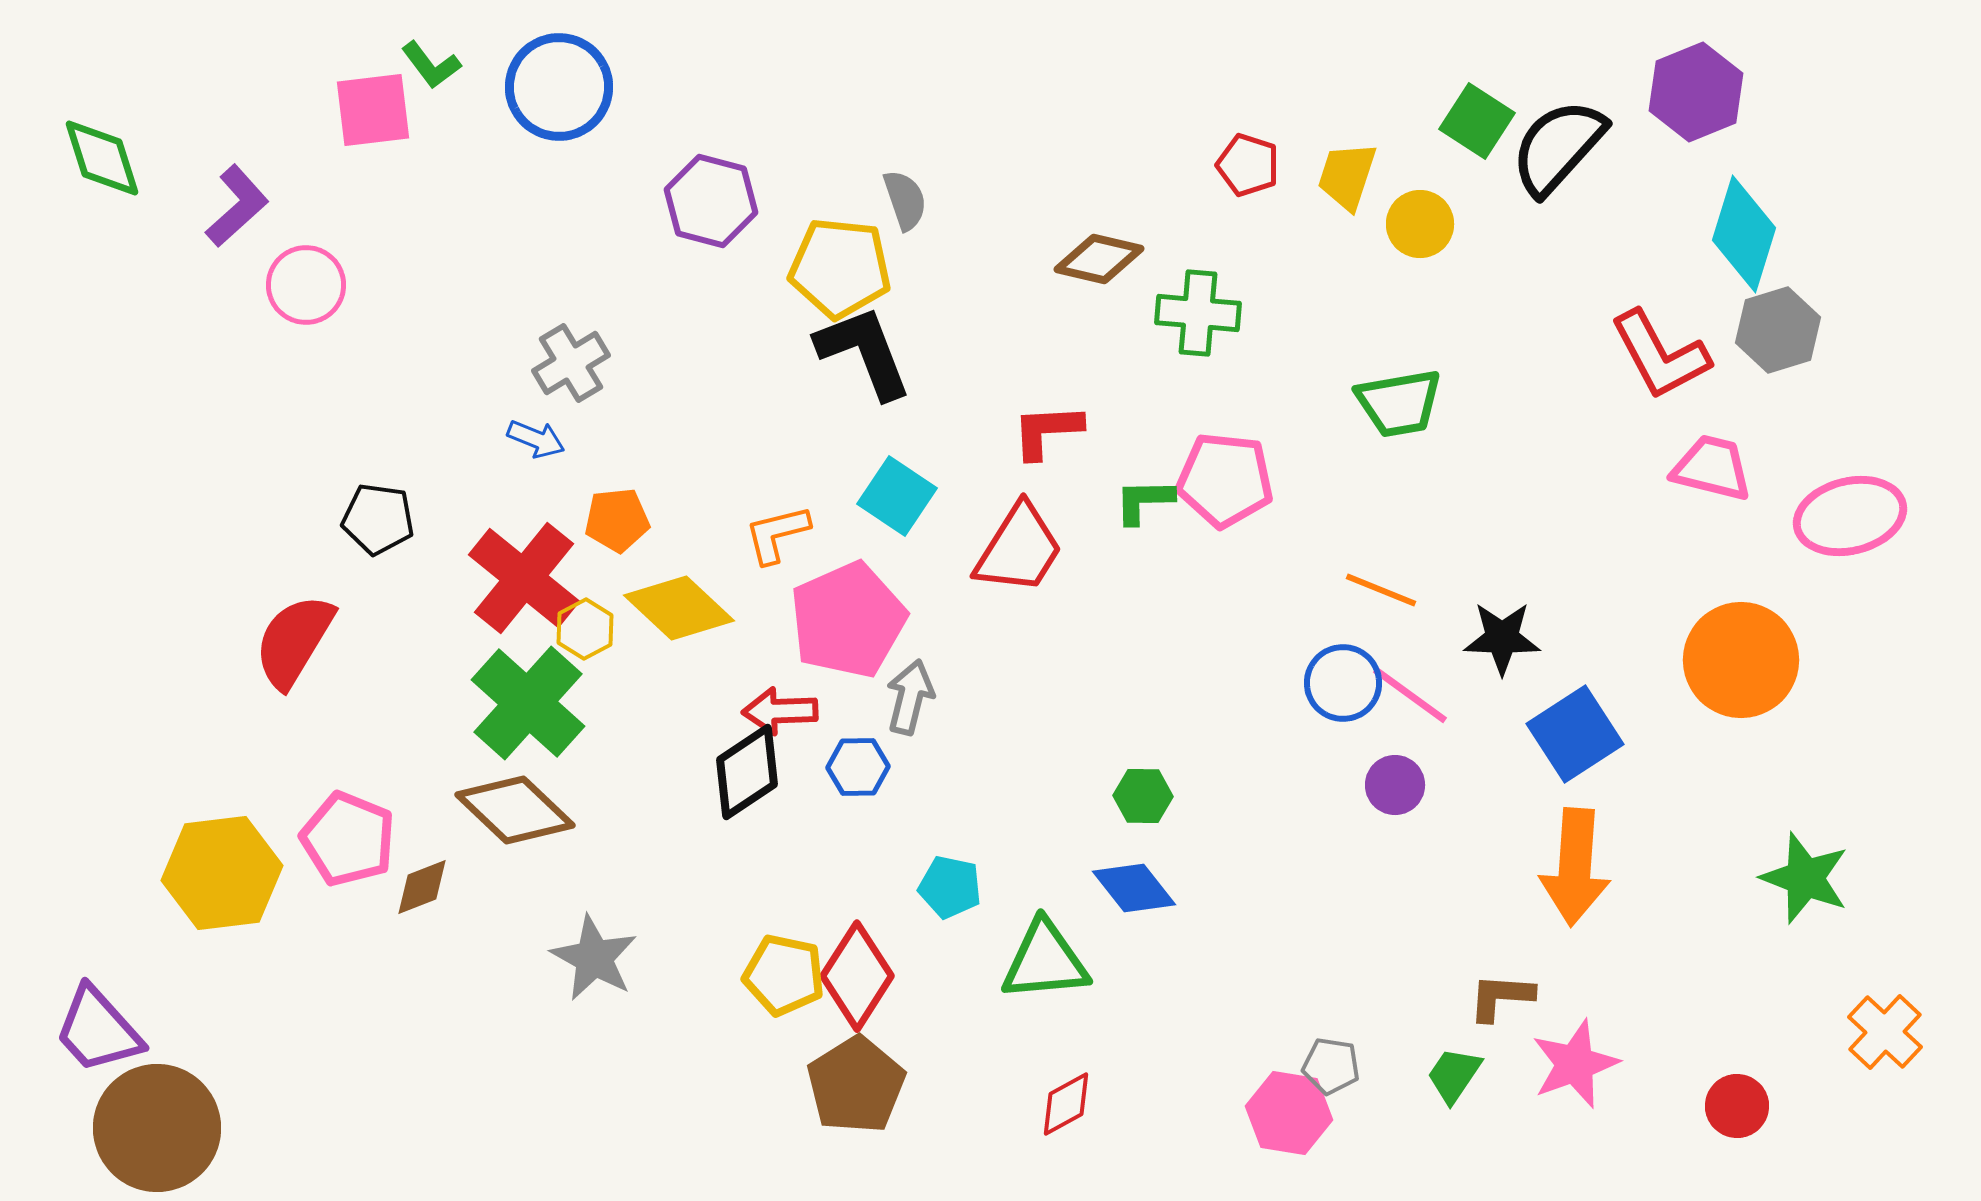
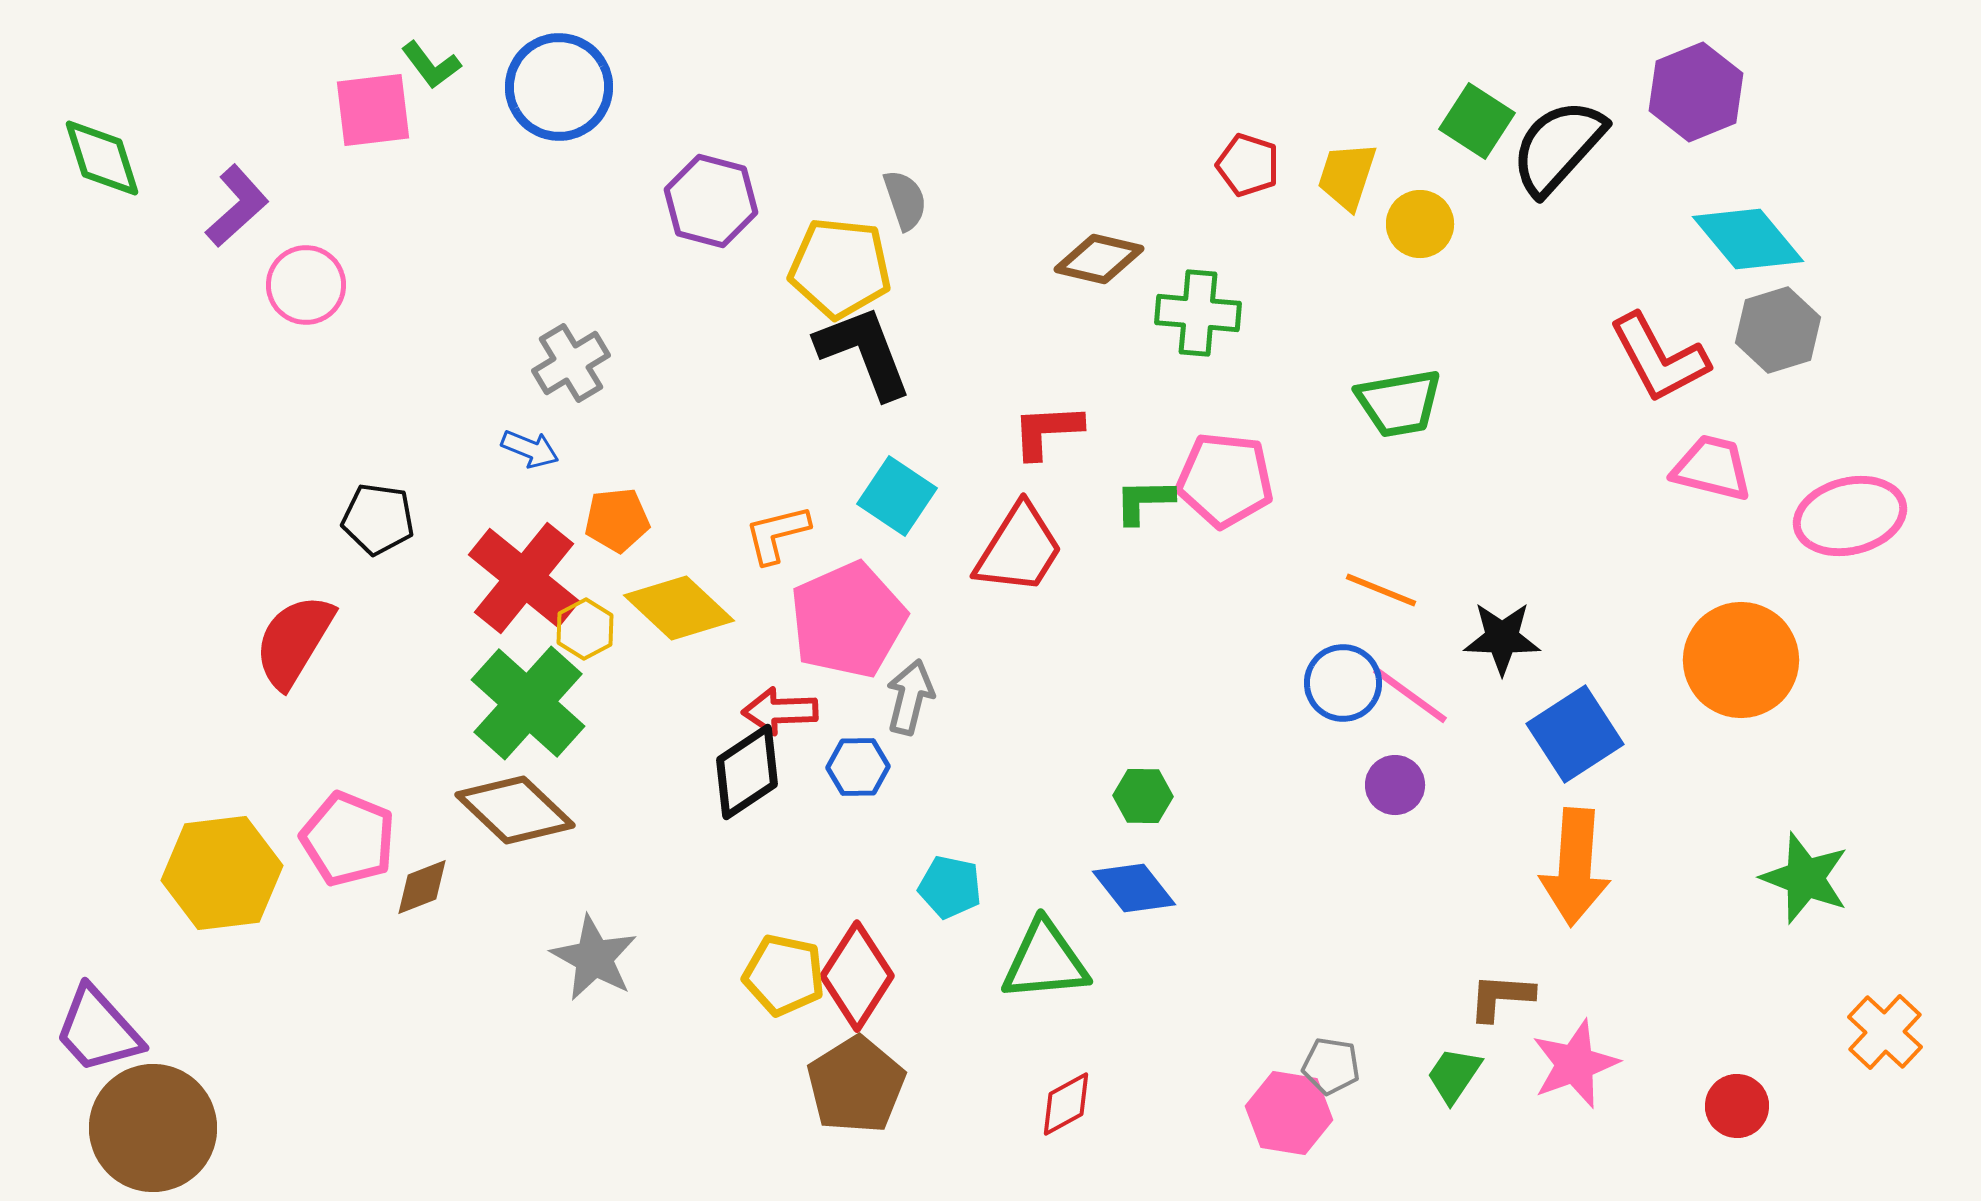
cyan diamond at (1744, 234): moved 4 px right, 5 px down; rotated 57 degrees counterclockwise
red L-shape at (1660, 355): moved 1 px left, 3 px down
blue arrow at (536, 439): moved 6 px left, 10 px down
brown circle at (157, 1128): moved 4 px left
